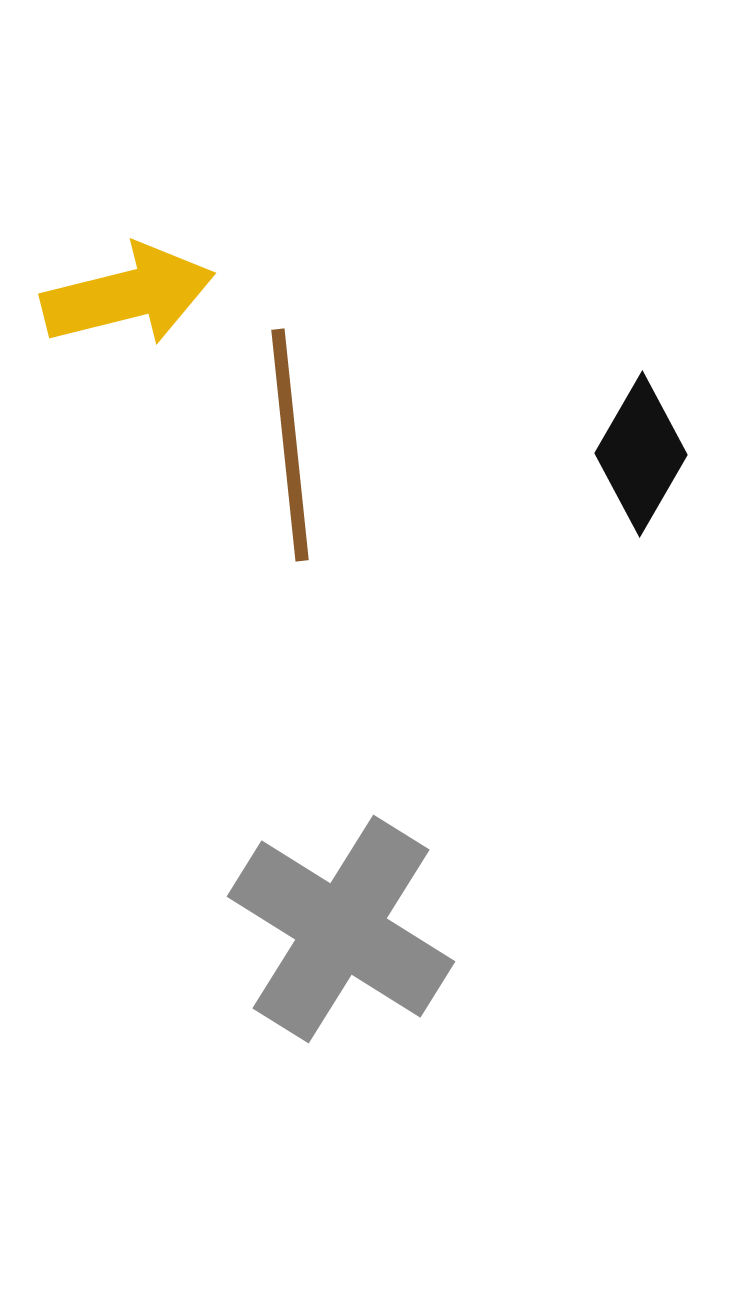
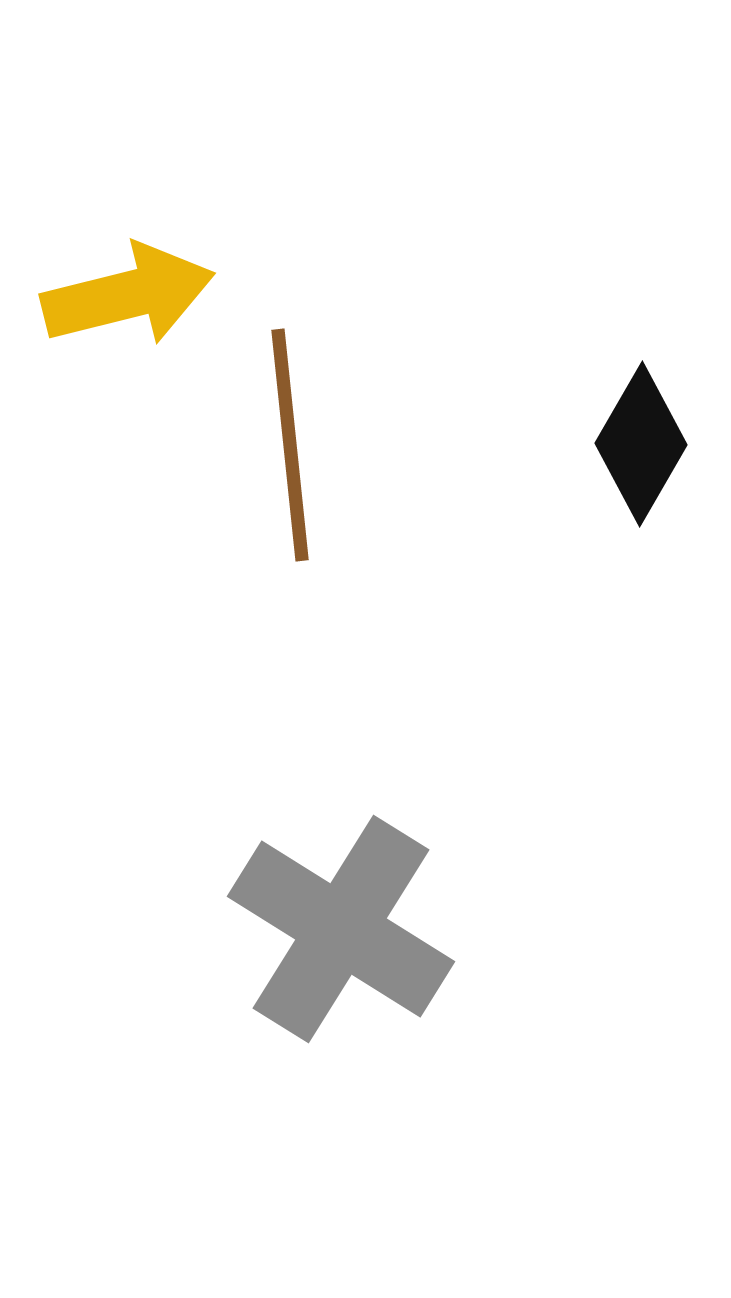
black diamond: moved 10 px up
